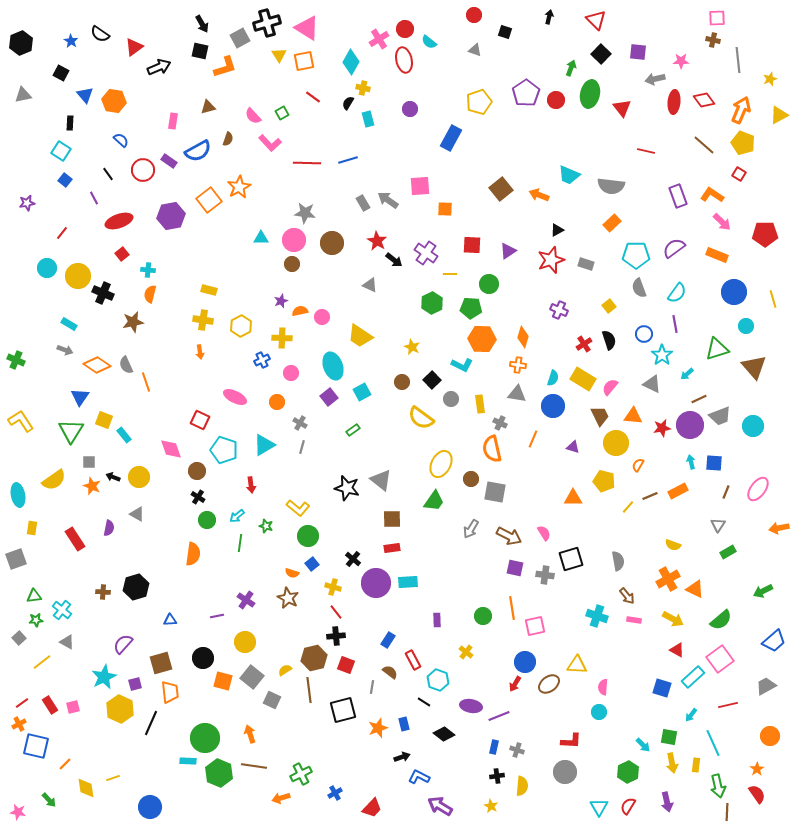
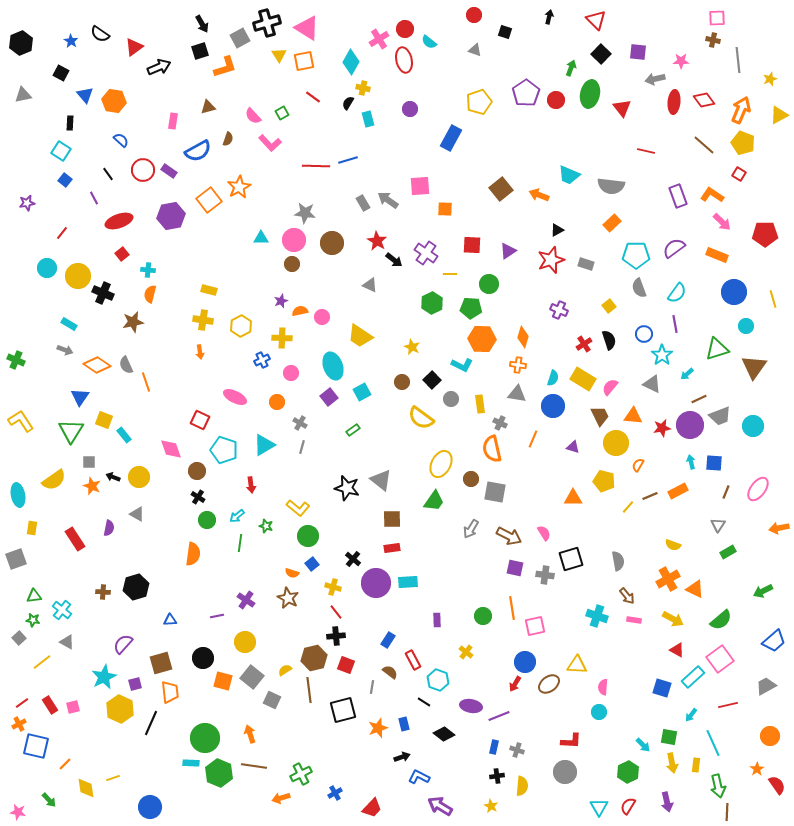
black square at (200, 51): rotated 30 degrees counterclockwise
purple rectangle at (169, 161): moved 10 px down
red line at (307, 163): moved 9 px right, 3 px down
brown triangle at (754, 367): rotated 16 degrees clockwise
green star at (36, 620): moved 3 px left; rotated 16 degrees clockwise
cyan rectangle at (188, 761): moved 3 px right, 2 px down
red semicircle at (757, 794): moved 20 px right, 9 px up
